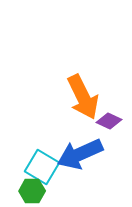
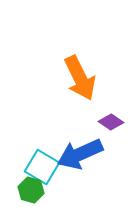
orange arrow: moved 3 px left, 19 px up
purple diamond: moved 2 px right, 1 px down; rotated 10 degrees clockwise
green hexagon: moved 1 px left, 1 px up; rotated 15 degrees clockwise
